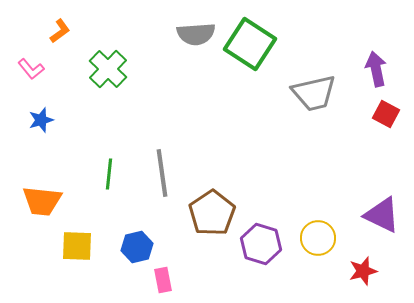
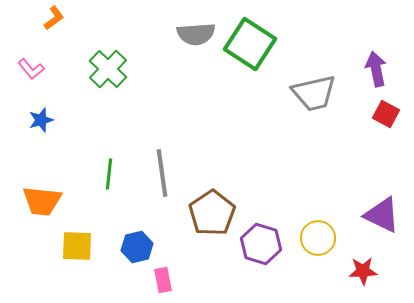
orange L-shape: moved 6 px left, 13 px up
red star: rotated 12 degrees clockwise
